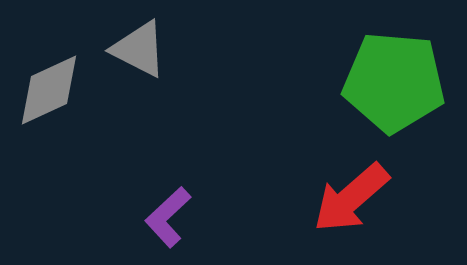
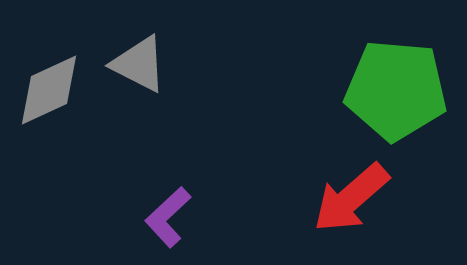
gray triangle: moved 15 px down
green pentagon: moved 2 px right, 8 px down
